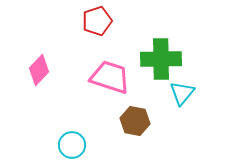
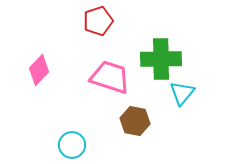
red pentagon: moved 1 px right
